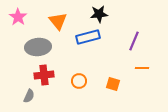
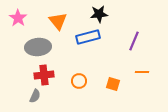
pink star: moved 1 px down
orange line: moved 4 px down
gray semicircle: moved 6 px right
